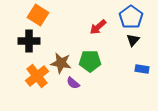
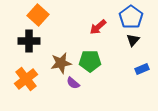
orange square: rotated 10 degrees clockwise
brown star: rotated 20 degrees counterclockwise
blue rectangle: rotated 32 degrees counterclockwise
orange cross: moved 11 px left, 3 px down
